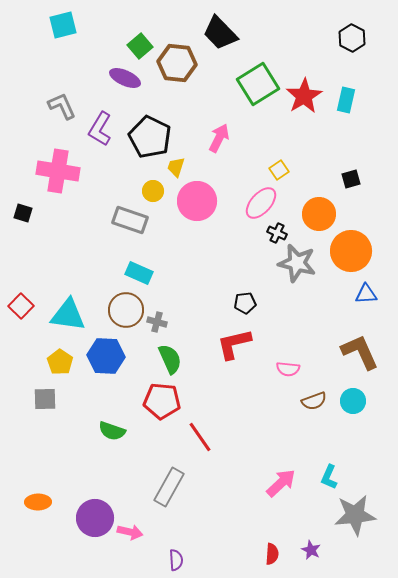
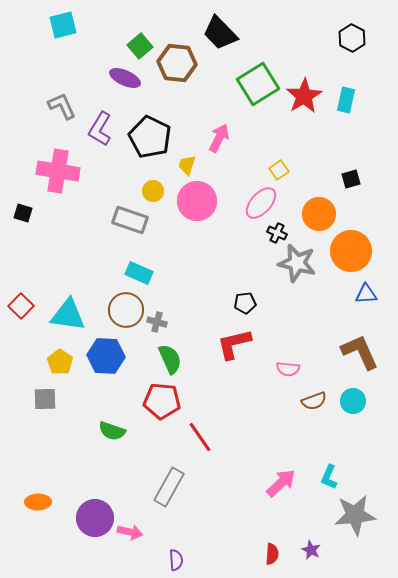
yellow trapezoid at (176, 167): moved 11 px right, 2 px up
